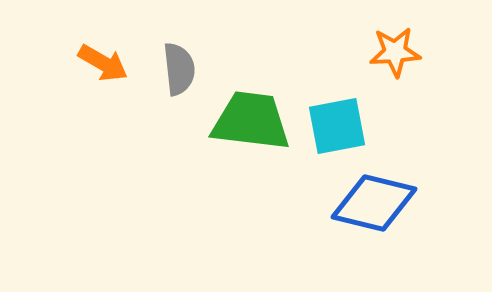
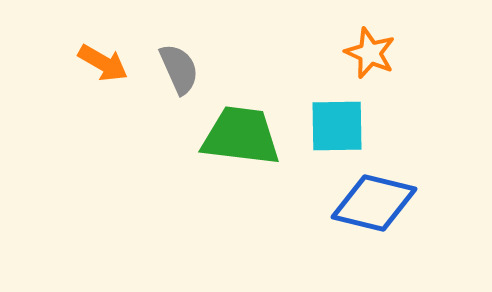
orange star: moved 25 px left, 1 px down; rotated 27 degrees clockwise
gray semicircle: rotated 18 degrees counterclockwise
green trapezoid: moved 10 px left, 15 px down
cyan square: rotated 10 degrees clockwise
